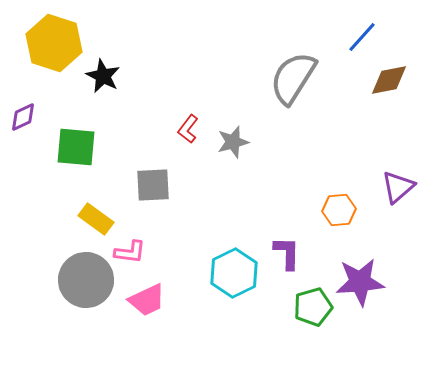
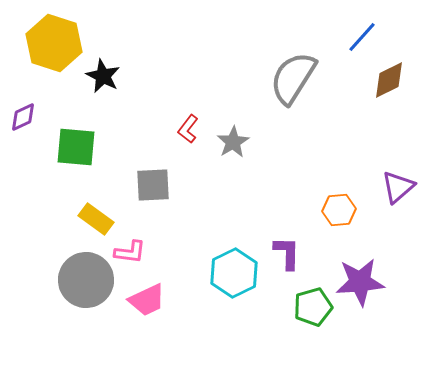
brown diamond: rotated 15 degrees counterclockwise
gray star: rotated 16 degrees counterclockwise
